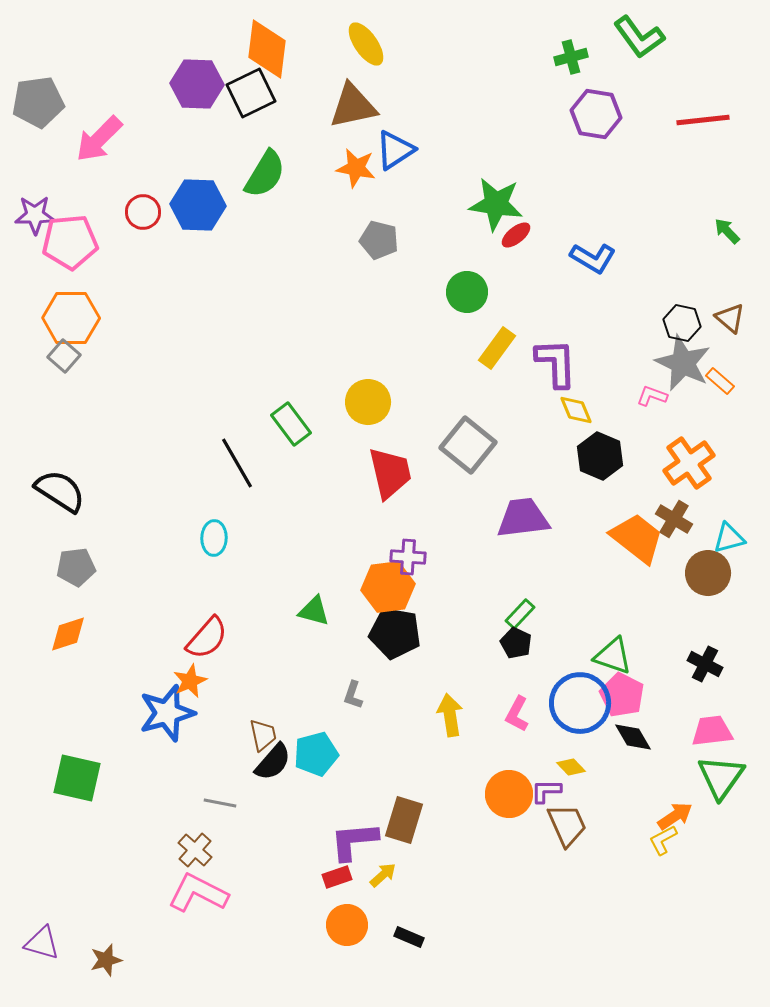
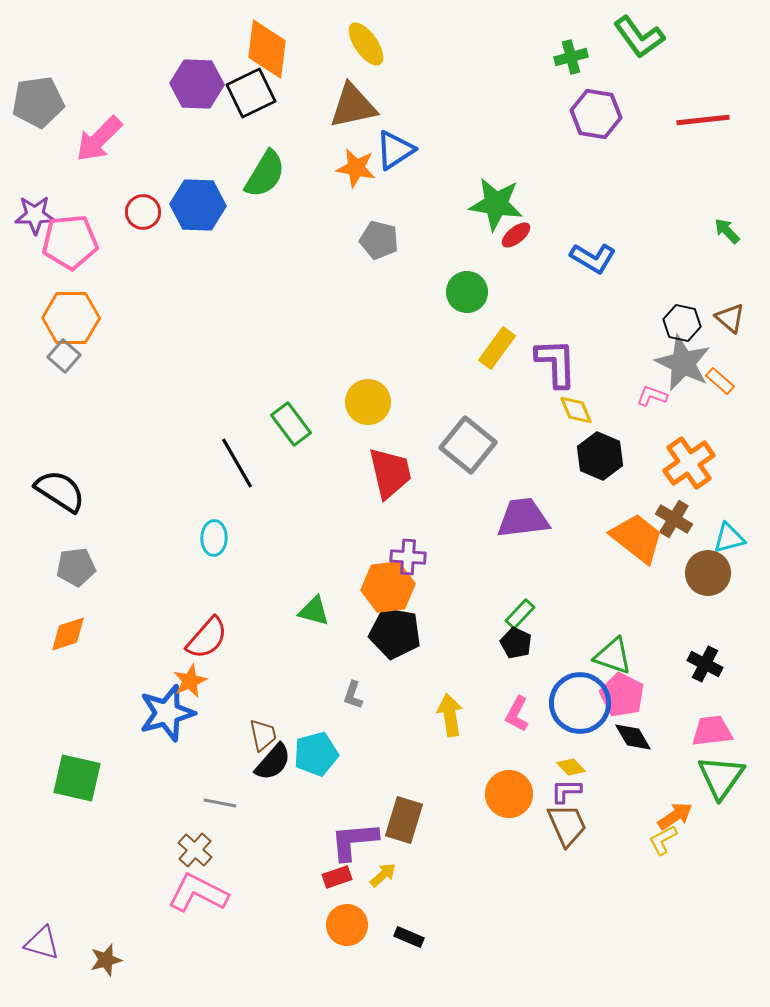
purple L-shape at (546, 791): moved 20 px right
